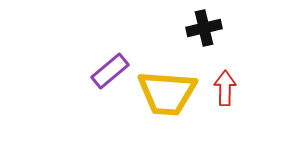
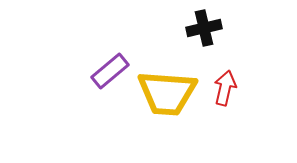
red arrow: rotated 12 degrees clockwise
